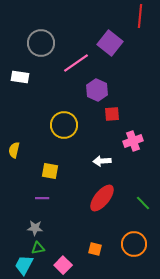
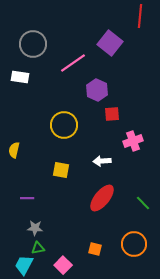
gray circle: moved 8 px left, 1 px down
pink line: moved 3 px left
yellow square: moved 11 px right, 1 px up
purple line: moved 15 px left
